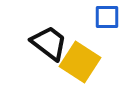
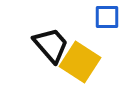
black trapezoid: moved 2 px right, 2 px down; rotated 12 degrees clockwise
